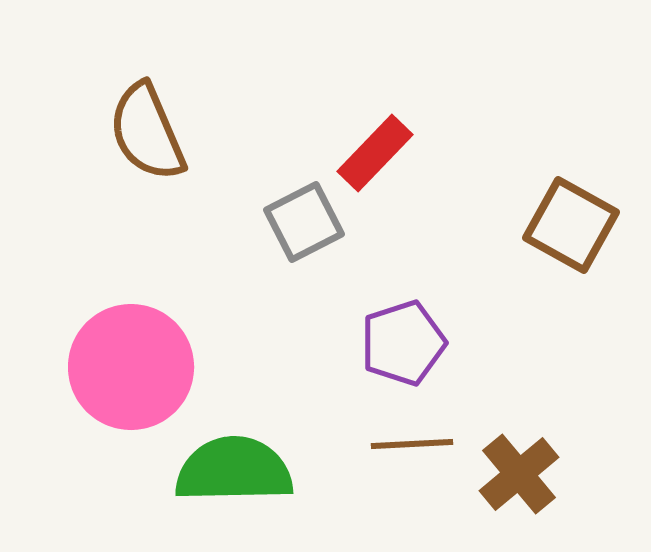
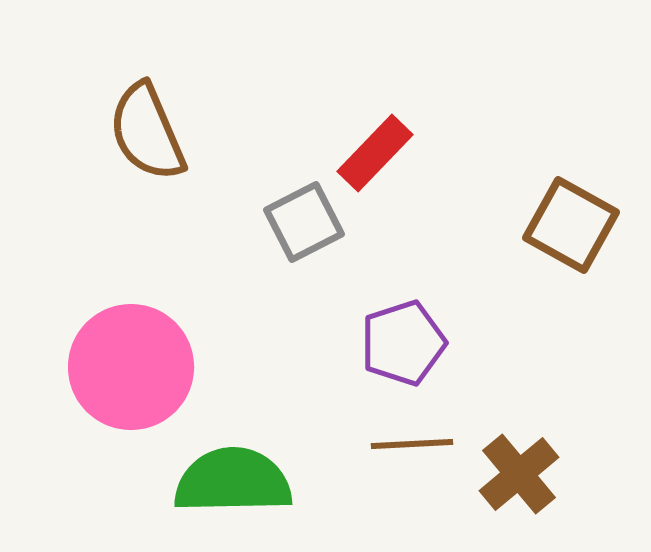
green semicircle: moved 1 px left, 11 px down
